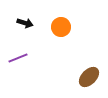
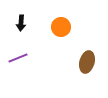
black arrow: moved 4 px left; rotated 77 degrees clockwise
brown ellipse: moved 2 px left, 15 px up; rotated 30 degrees counterclockwise
